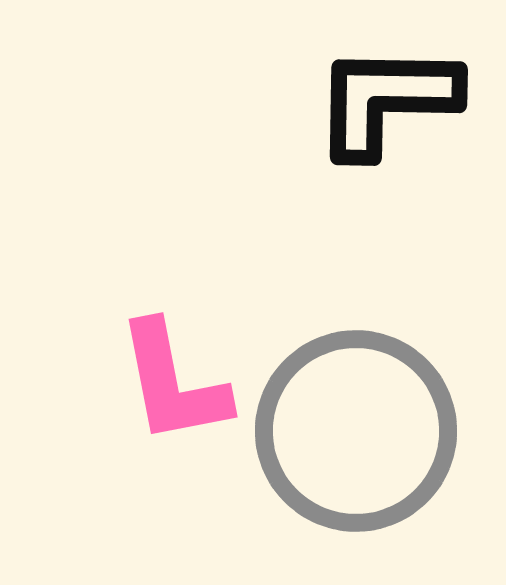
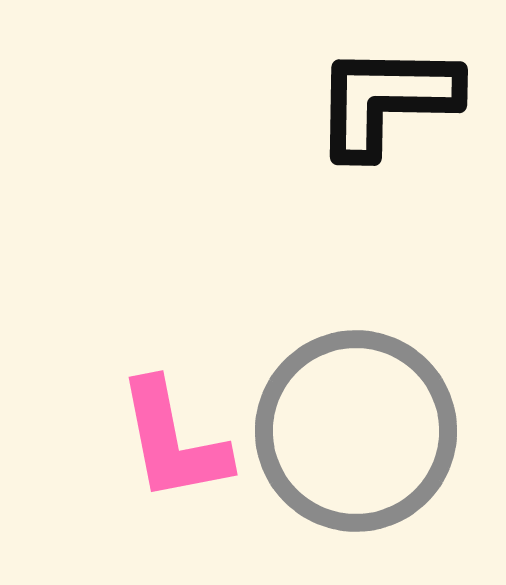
pink L-shape: moved 58 px down
